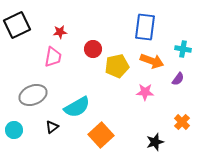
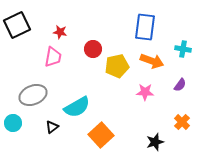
red star: rotated 16 degrees clockwise
purple semicircle: moved 2 px right, 6 px down
cyan circle: moved 1 px left, 7 px up
